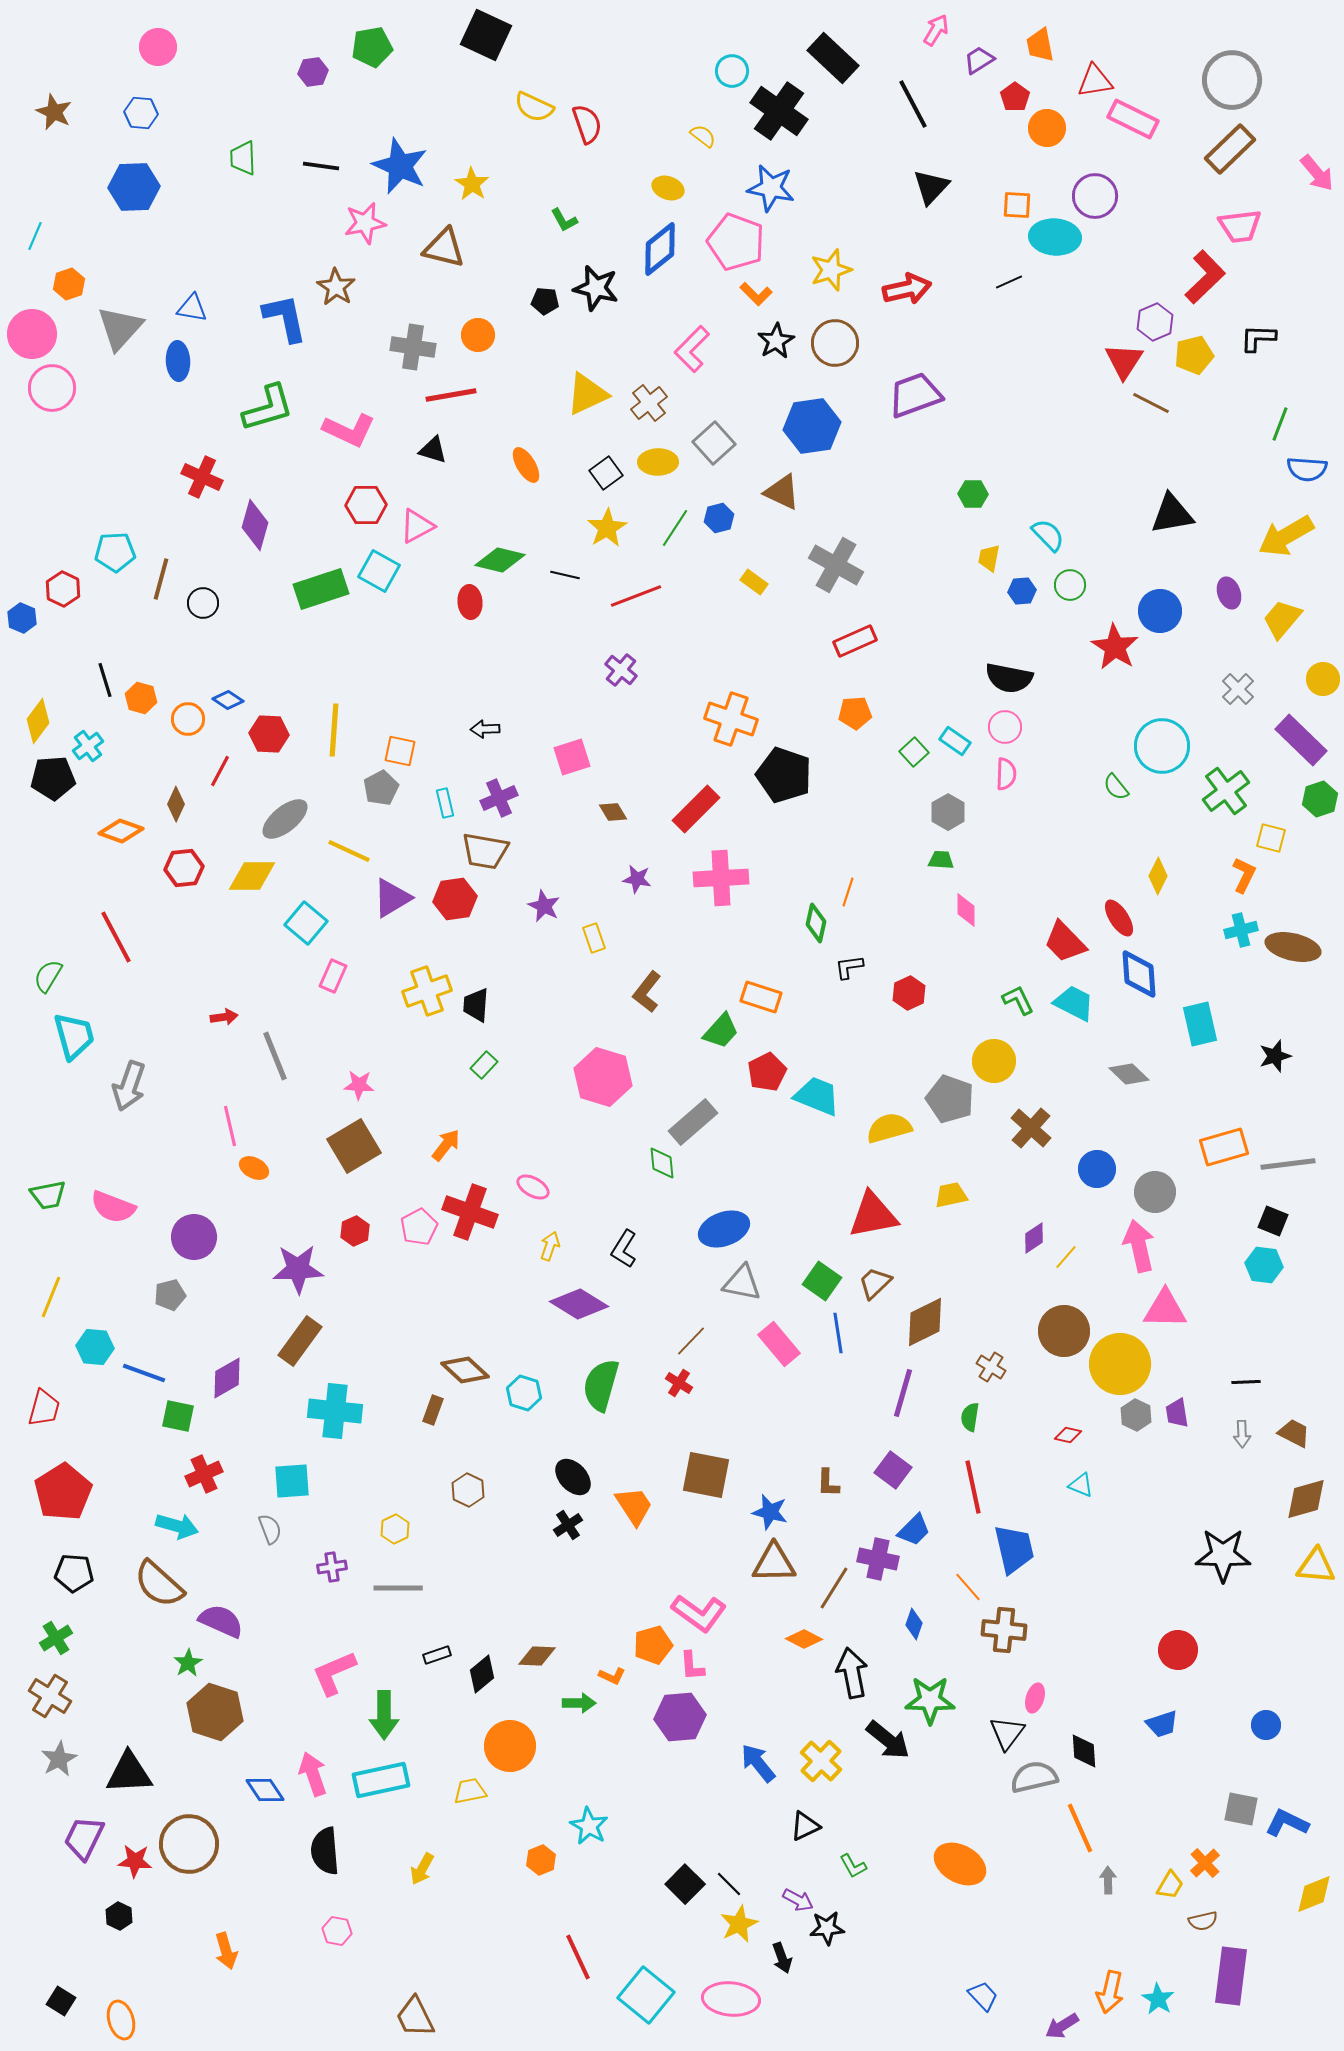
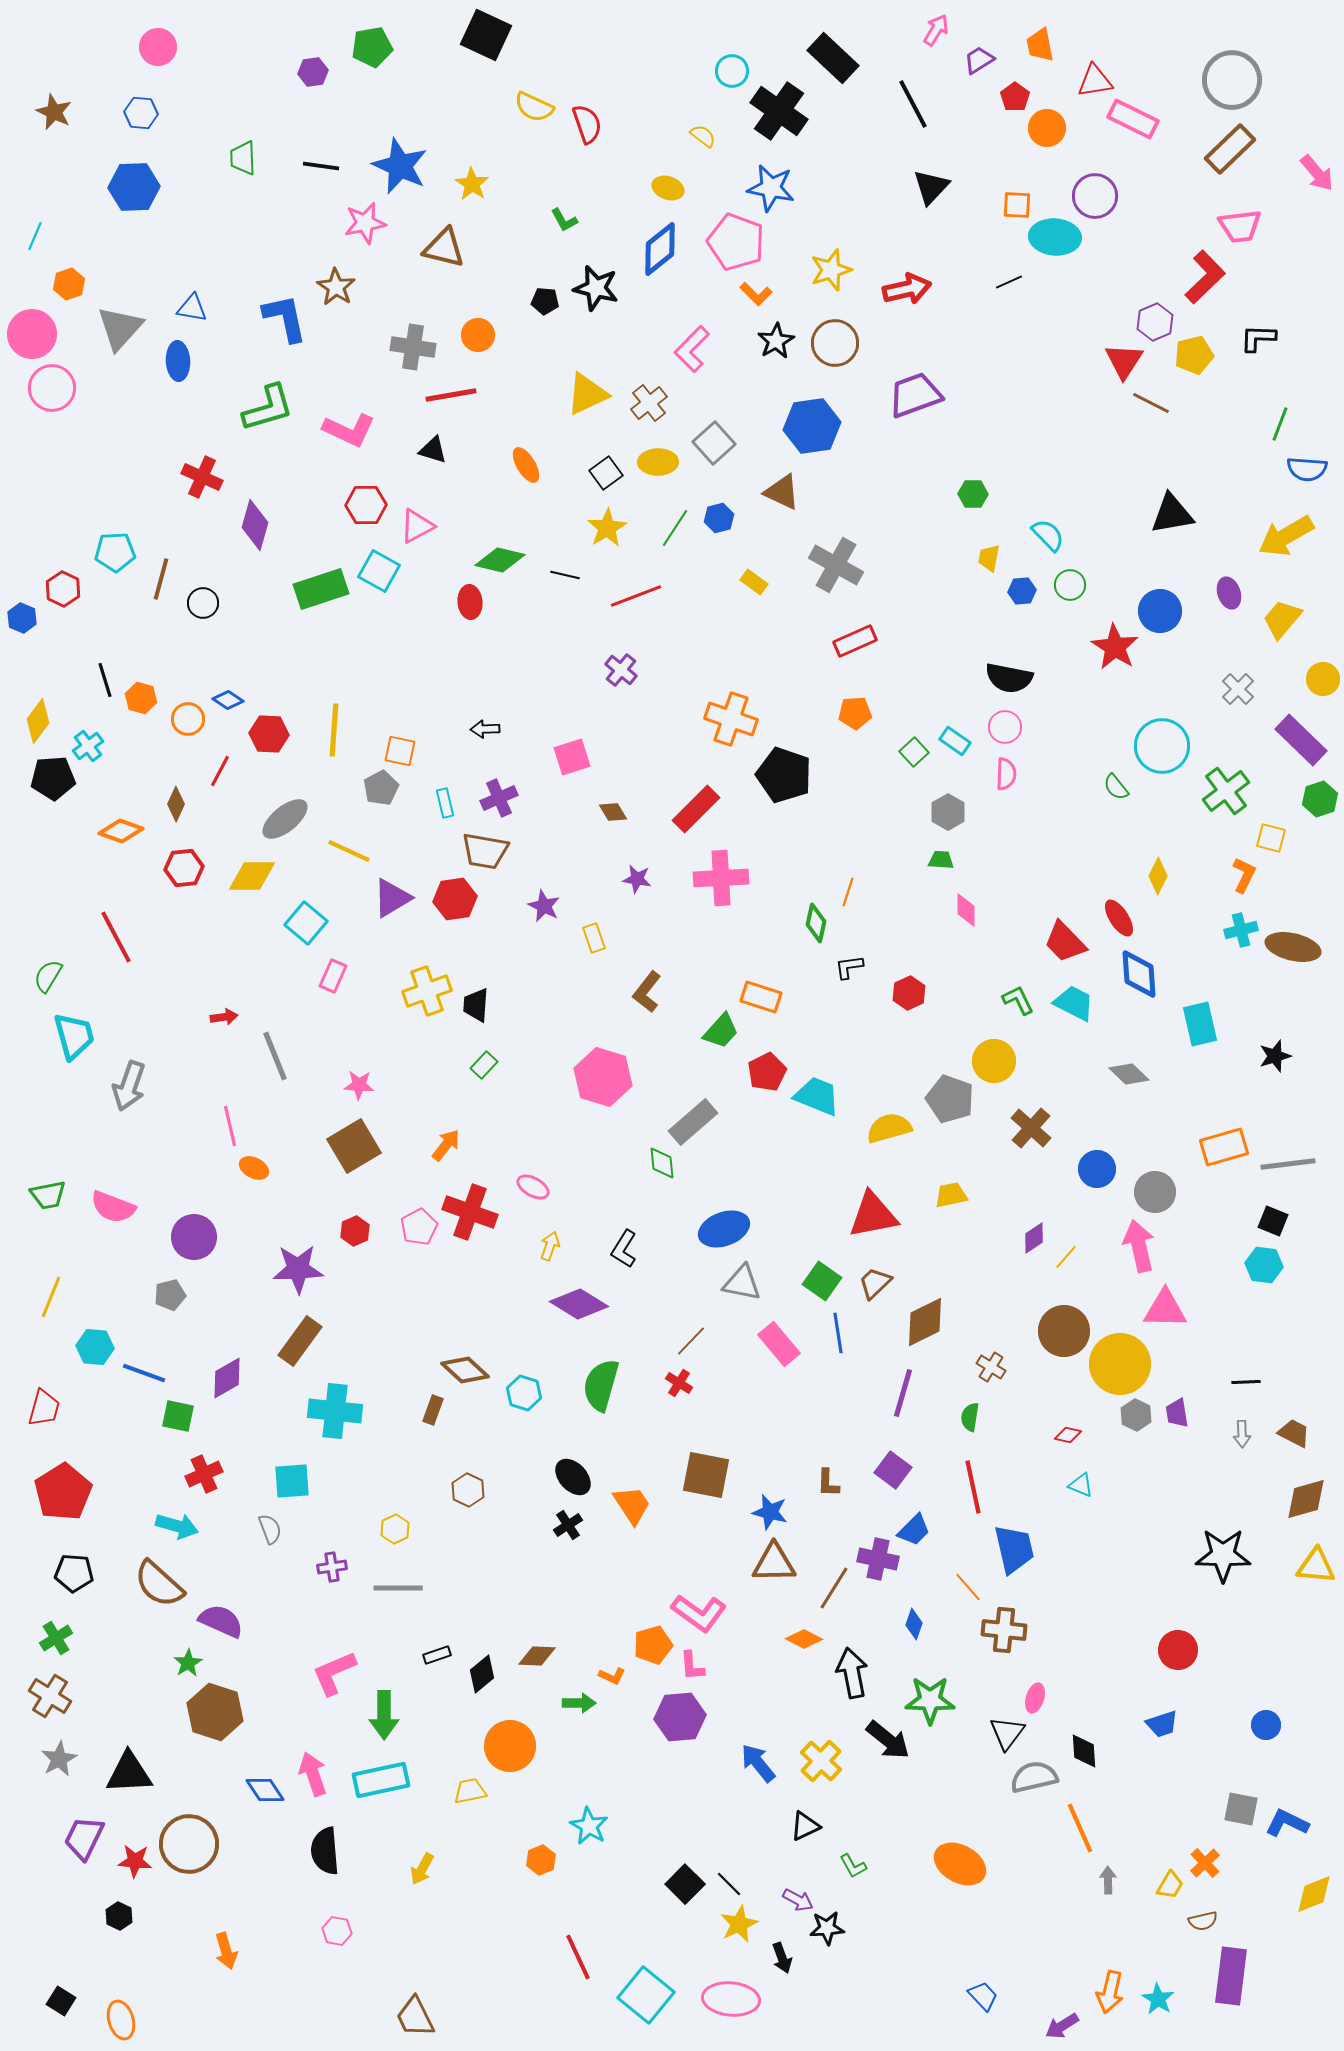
orange trapezoid at (634, 1506): moved 2 px left, 1 px up
